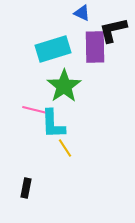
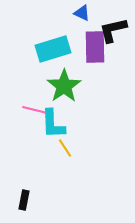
black rectangle: moved 2 px left, 12 px down
